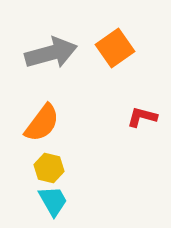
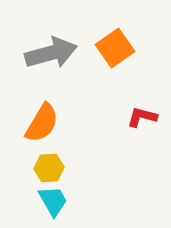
orange semicircle: rotated 6 degrees counterclockwise
yellow hexagon: rotated 16 degrees counterclockwise
